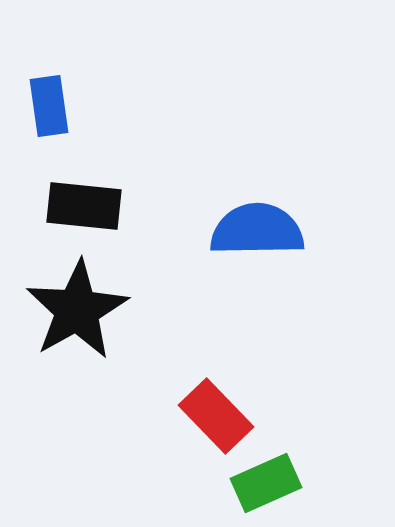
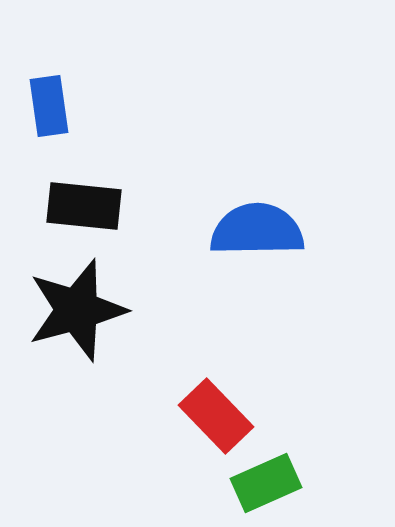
black star: rotated 14 degrees clockwise
